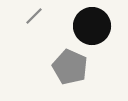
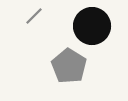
gray pentagon: moved 1 px left, 1 px up; rotated 8 degrees clockwise
